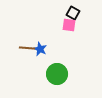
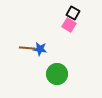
pink square: rotated 24 degrees clockwise
blue star: rotated 16 degrees counterclockwise
